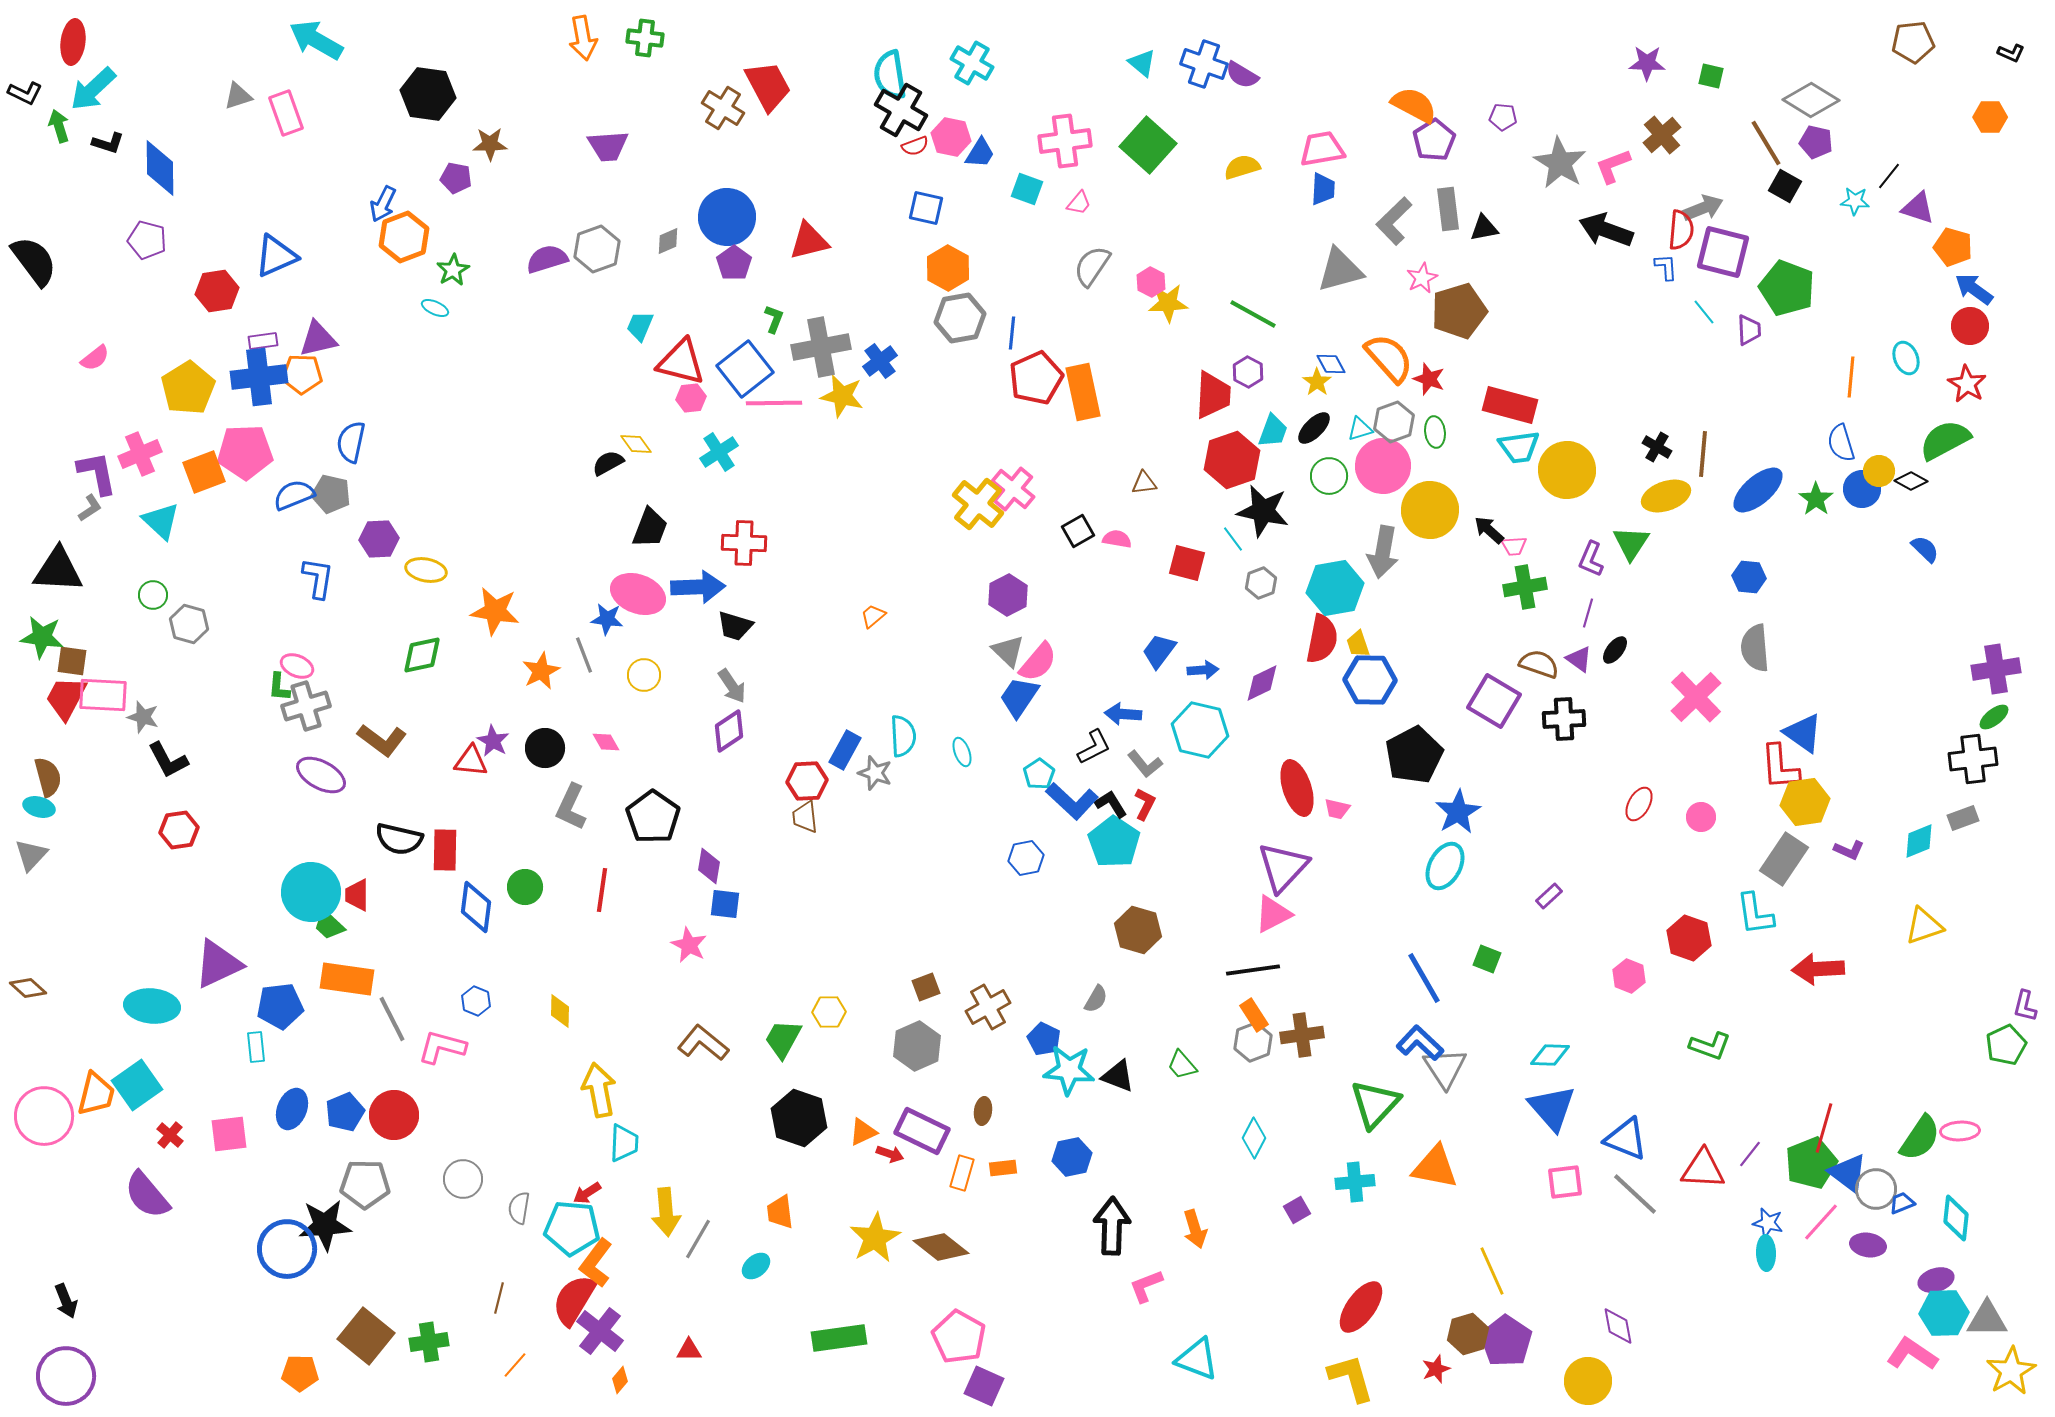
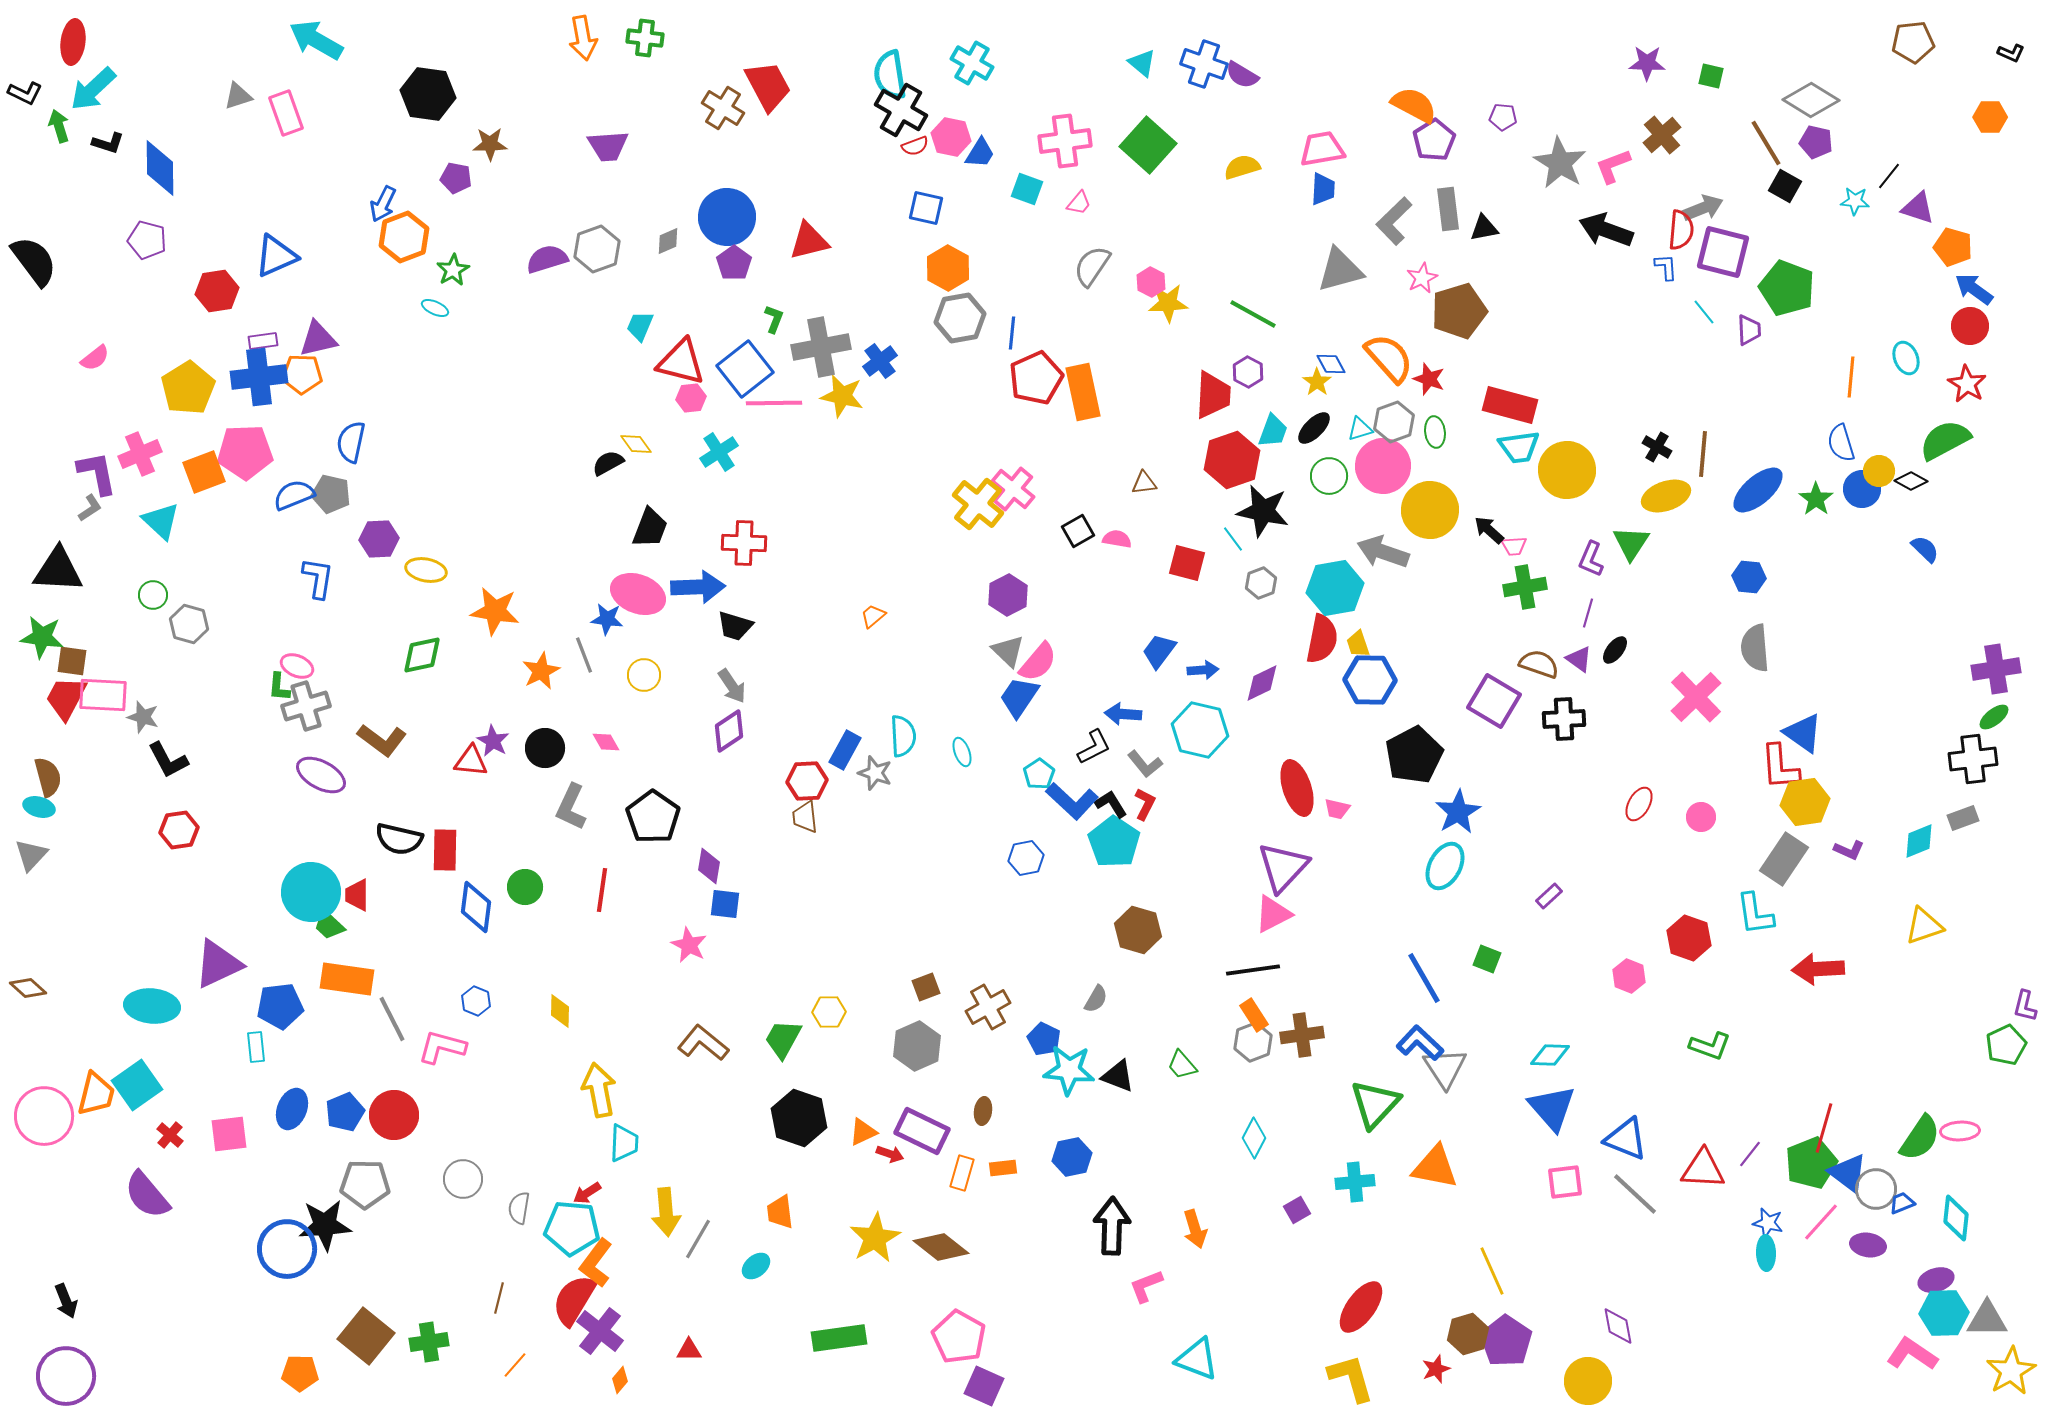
gray arrow at (1383, 552): rotated 99 degrees clockwise
